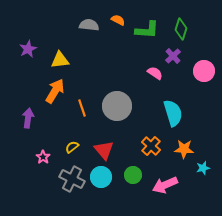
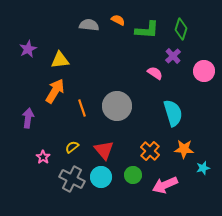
orange cross: moved 1 px left, 5 px down
